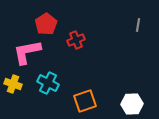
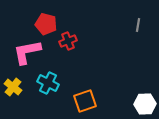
red pentagon: rotated 25 degrees counterclockwise
red cross: moved 8 px left, 1 px down
yellow cross: moved 3 px down; rotated 18 degrees clockwise
white hexagon: moved 13 px right
